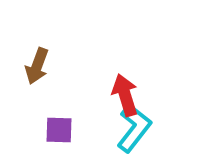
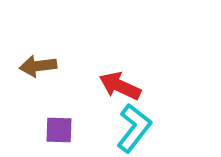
brown arrow: moved 1 px right; rotated 63 degrees clockwise
red arrow: moved 5 px left, 9 px up; rotated 48 degrees counterclockwise
